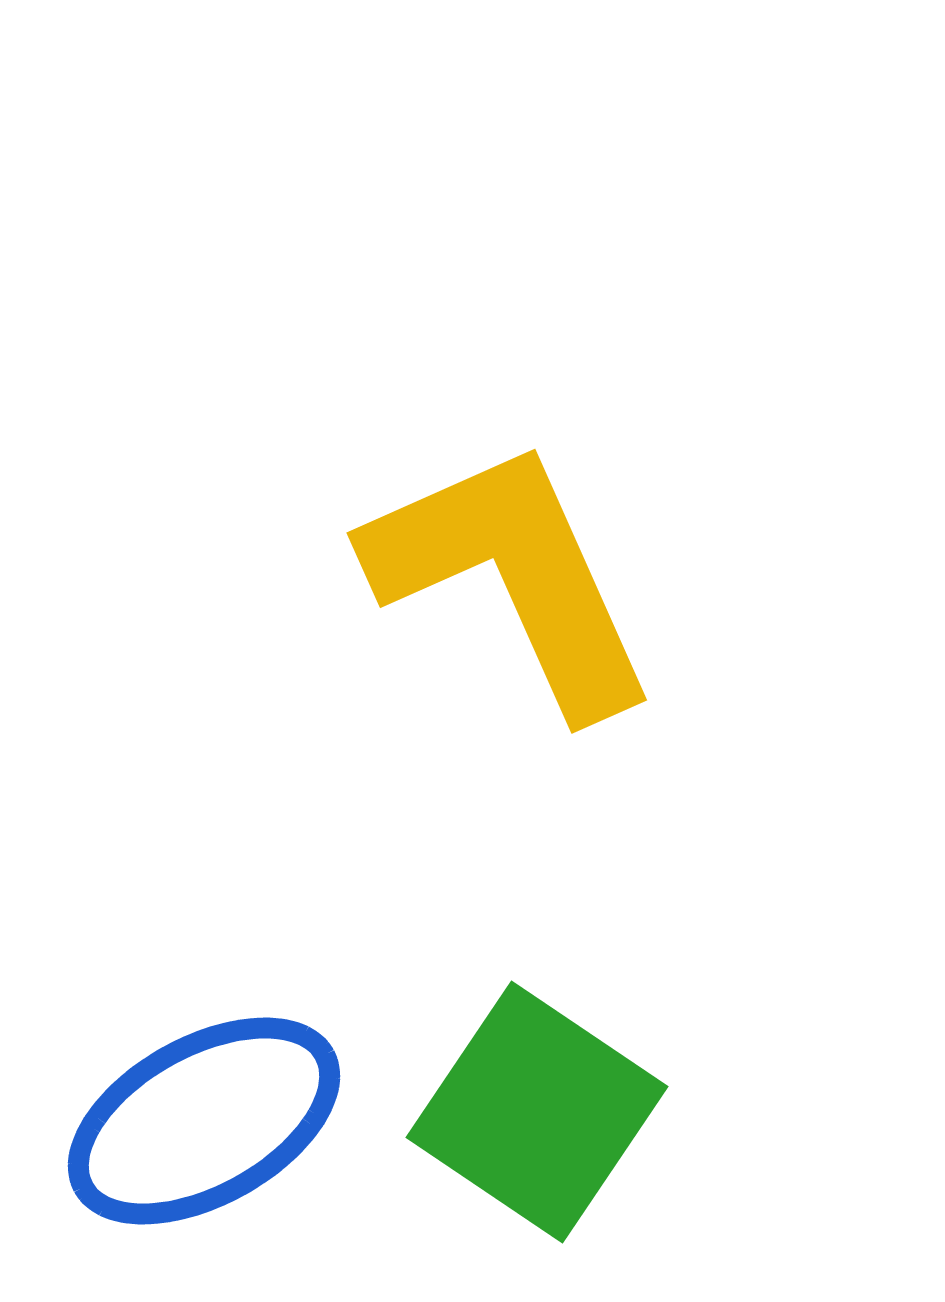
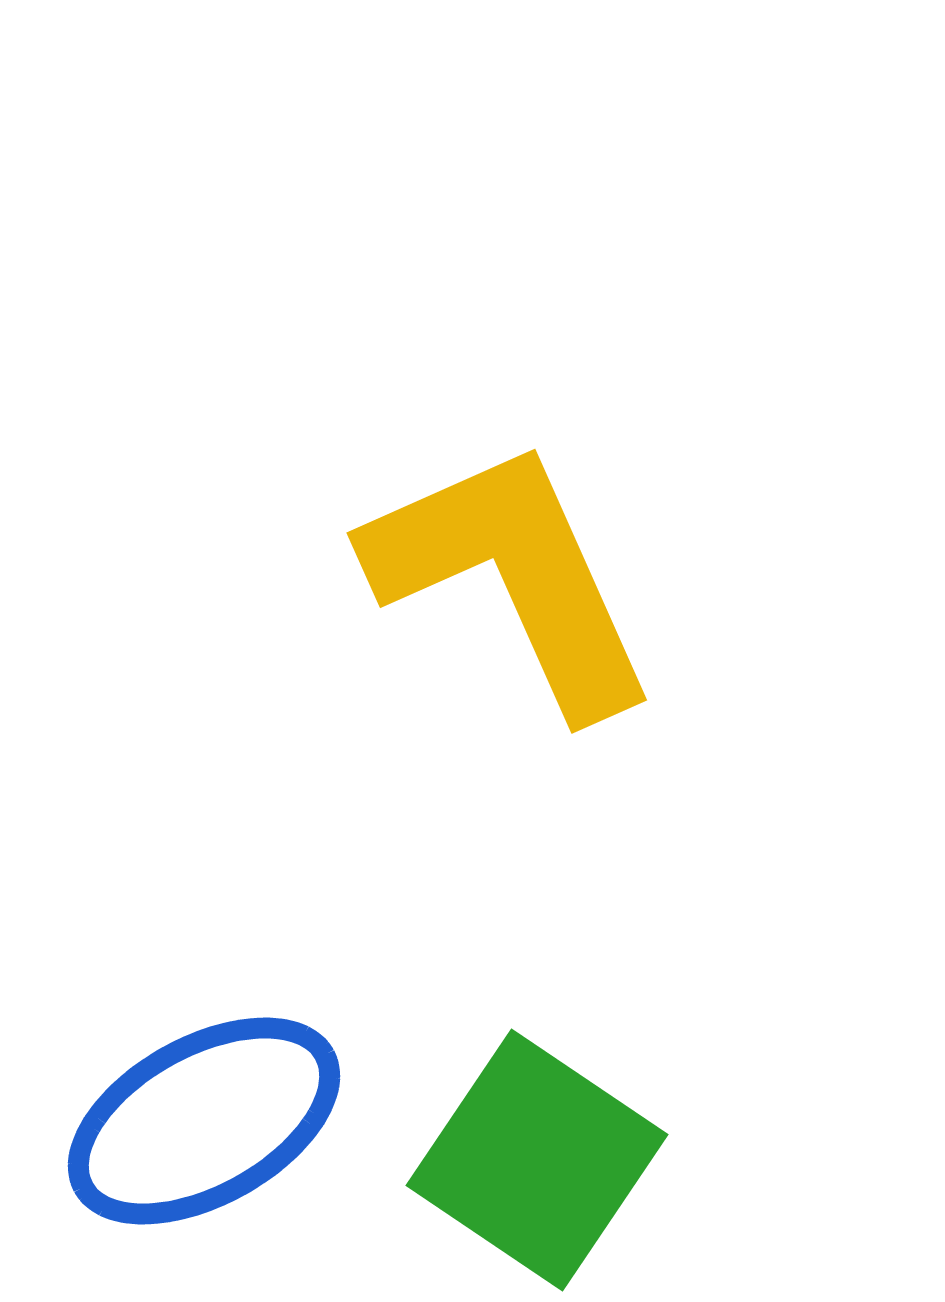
green square: moved 48 px down
